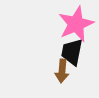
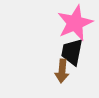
pink star: moved 1 px left, 1 px up
